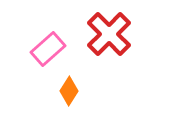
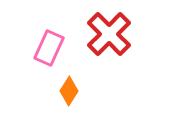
pink rectangle: moved 1 px right, 1 px up; rotated 24 degrees counterclockwise
